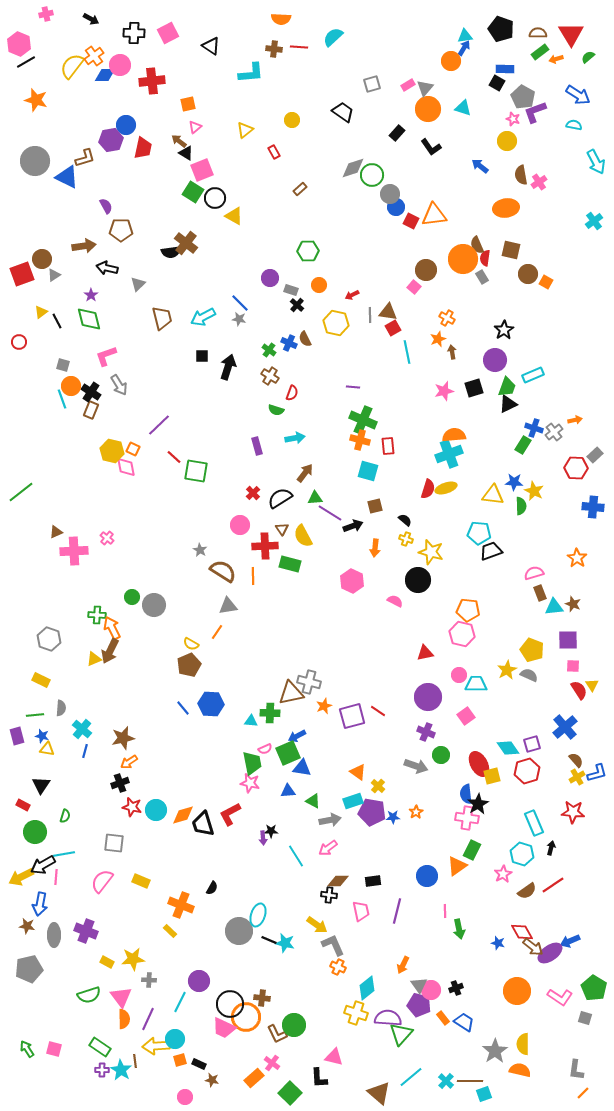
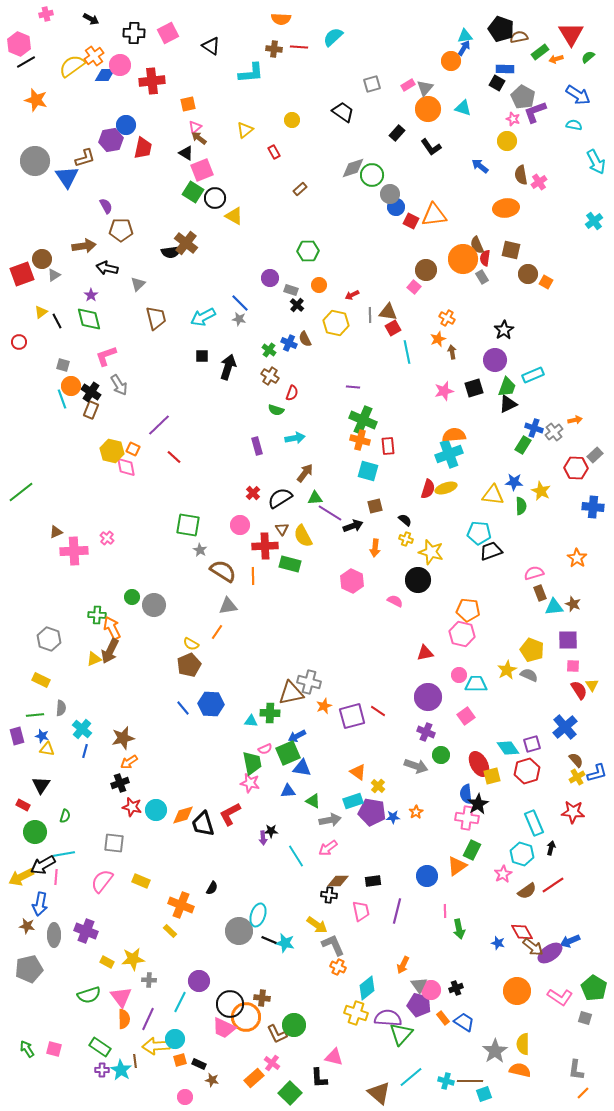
brown semicircle at (538, 33): moved 19 px left, 4 px down; rotated 12 degrees counterclockwise
yellow semicircle at (72, 66): rotated 16 degrees clockwise
brown arrow at (179, 141): moved 20 px right, 3 px up
blue triangle at (67, 177): rotated 30 degrees clockwise
brown trapezoid at (162, 318): moved 6 px left
green square at (196, 471): moved 8 px left, 54 px down
yellow star at (534, 491): moved 7 px right
cyan cross at (446, 1081): rotated 28 degrees counterclockwise
